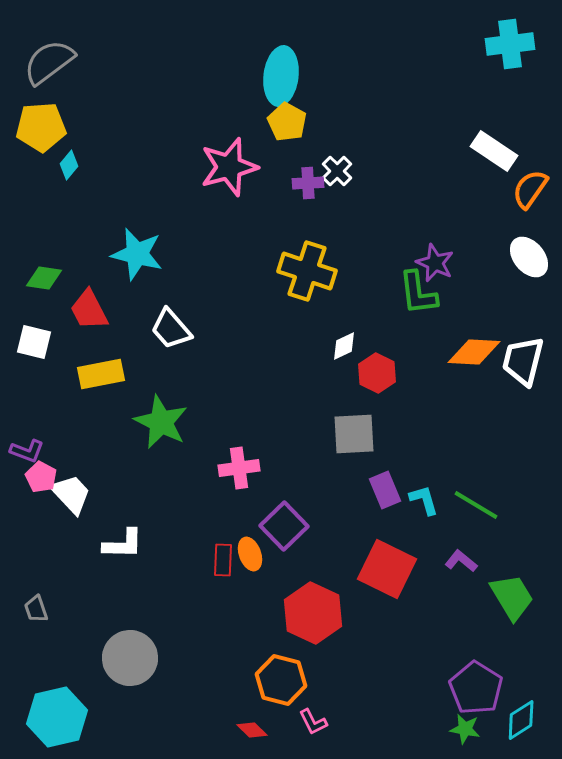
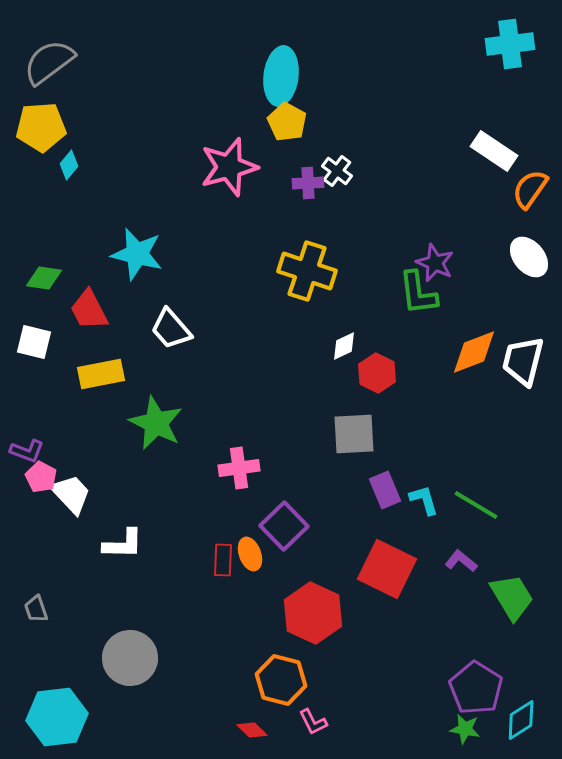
white cross at (337, 171): rotated 8 degrees counterclockwise
orange diamond at (474, 352): rotated 24 degrees counterclockwise
green star at (161, 422): moved 5 px left, 1 px down
cyan hexagon at (57, 717): rotated 6 degrees clockwise
